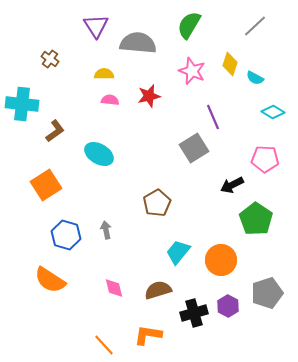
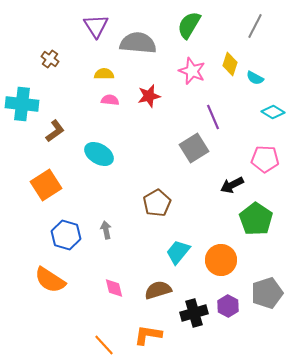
gray line: rotated 20 degrees counterclockwise
